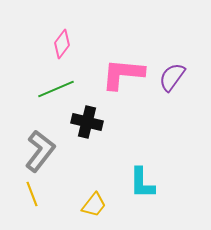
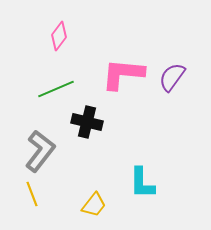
pink diamond: moved 3 px left, 8 px up
